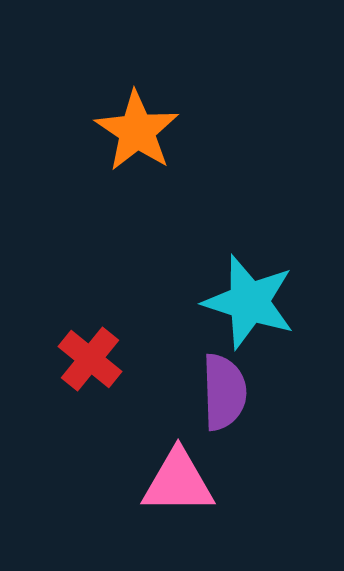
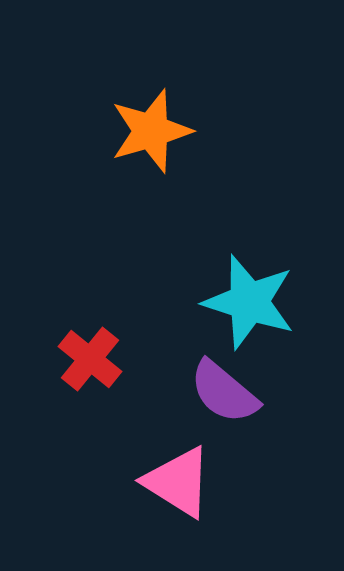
orange star: moved 14 px right; rotated 22 degrees clockwise
purple semicircle: rotated 132 degrees clockwise
pink triangle: rotated 32 degrees clockwise
